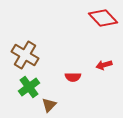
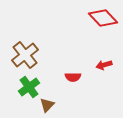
brown cross: rotated 20 degrees clockwise
brown triangle: moved 2 px left
